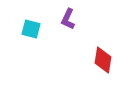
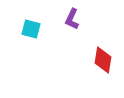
purple L-shape: moved 4 px right
